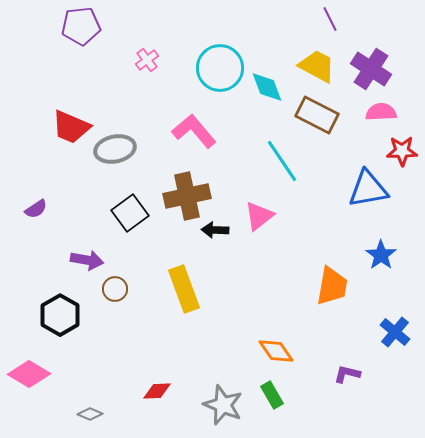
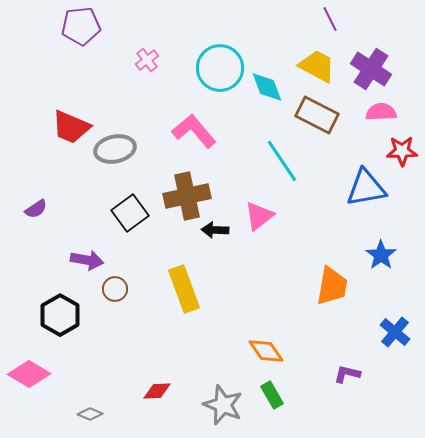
blue triangle: moved 2 px left, 1 px up
orange diamond: moved 10 px left
